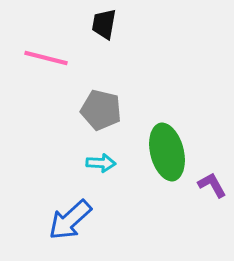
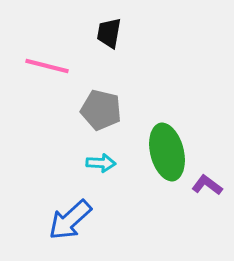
black trapezoid: moved 5 px right, 9 px down
pink line: moved 1 px right, 8 px down
purple L-shape: moved 5 px left; rotated 24 degrees counterclockwise
